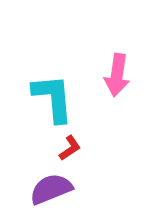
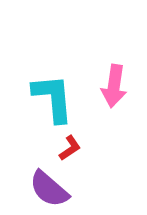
pink arrow: moved 3 px left, 11 px down
purple semicircle: moved 2 px left; rotated 117 degrees counterclockwise
